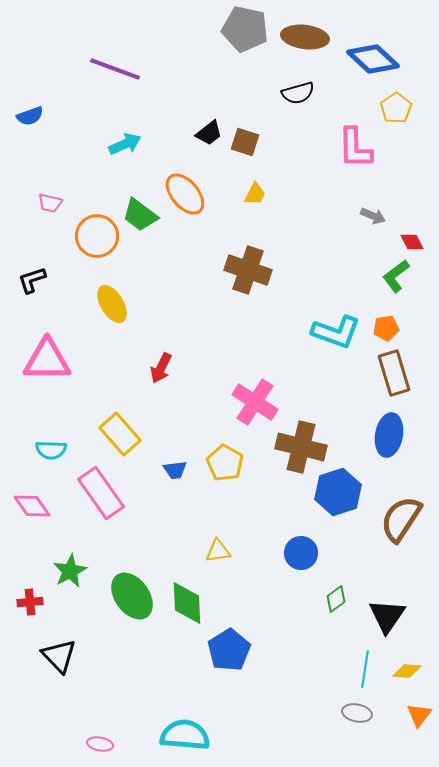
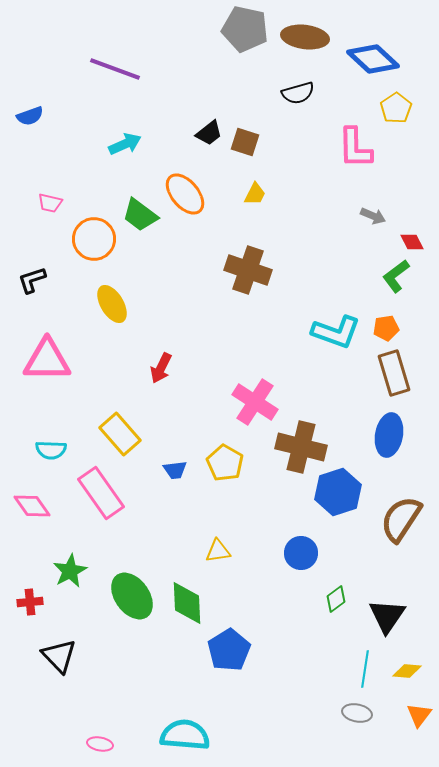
orange circle at (97, 236): moved 3 px left, 3 px down
